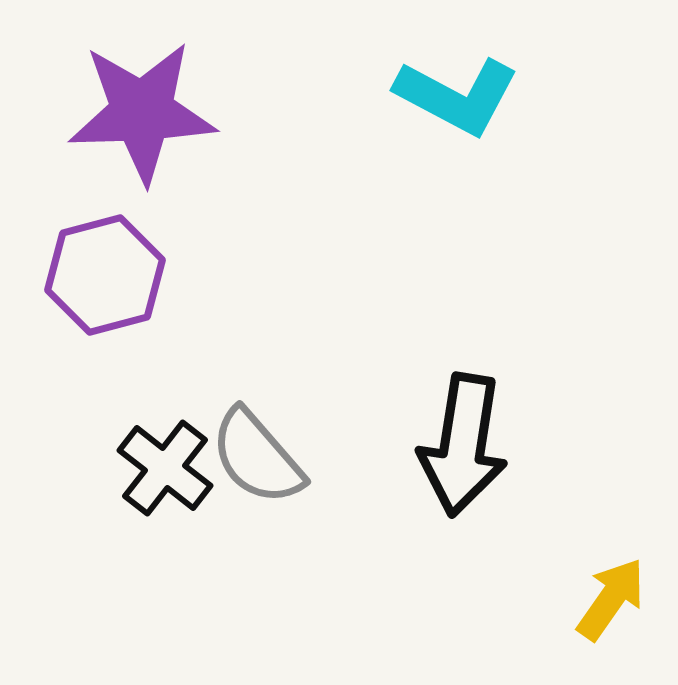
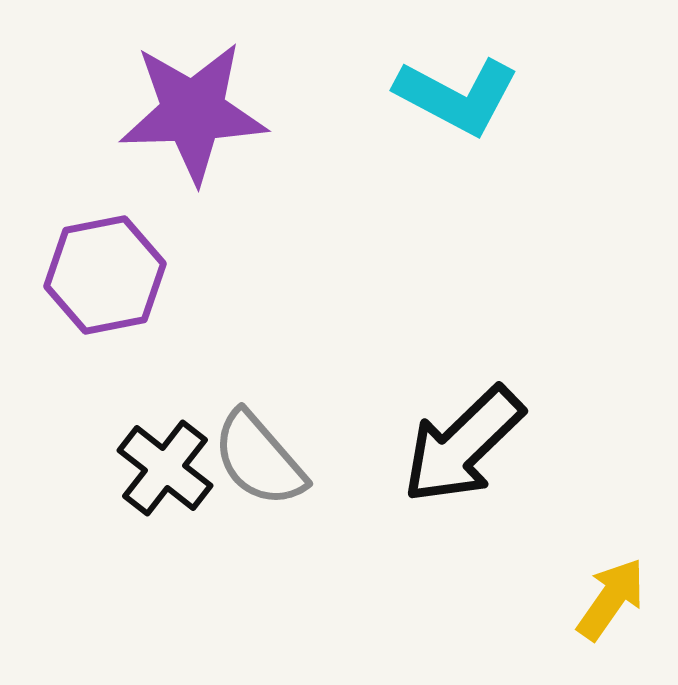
purple star: moved 51 px right
purple hexagon: rotated 4 degrees clockwise
black arrow: rotated 37 degrees clockwise
gray semicircle: moved 2 px right, 2 px down
